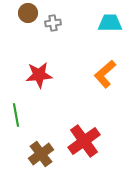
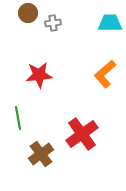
green line: moved 2 px right, 3 px down
red cross: moved 2 px left, 7 px up
